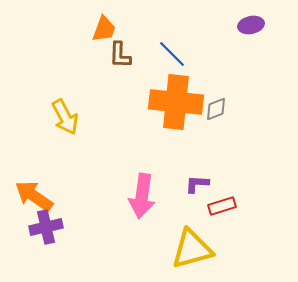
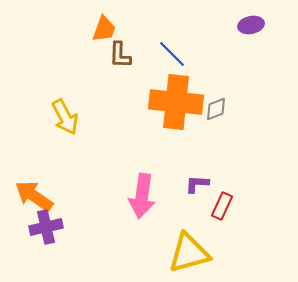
red rectangle: rotated 48 degrees counterclockwise
yellow triangle: moved 3 px left, 4 px down
